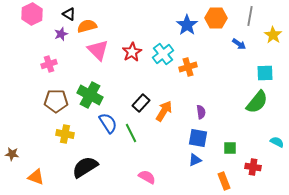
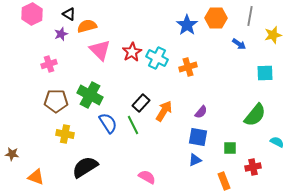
yellow star: rotated 24 degrees clockwise
pink triangle: moved 2 px right
cyan cross: moved 6 px left, 4 px down; rotated 25 degrees counterclockwise
green semicircle: moved 2 px left, 13 px down
purple semicircle: rotated 48 degrees clockwise
green line: moved 2 px right, 8 px up
blue square: moved 1 px up
red cross: rotated 21 degrees counterclockwise
